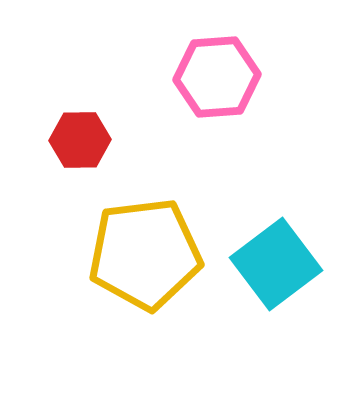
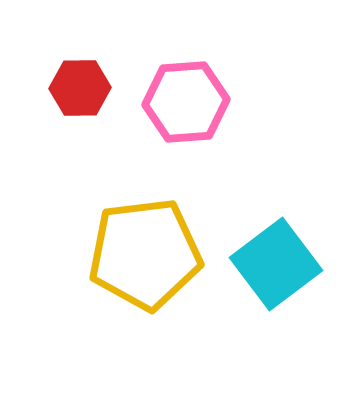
pink hexagon: moved 31 px left, 25 px down
red hexagon: moved 52 px up
